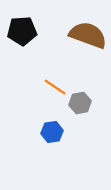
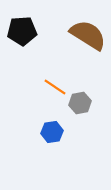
brown semicircle: rotated 12 degrees clockwise
